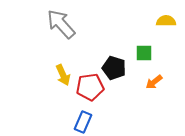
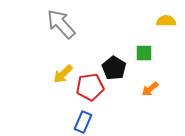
black pentagon: rotated 15 degrees clockwise
yellow arrow: moved 1 px up; rotated 70 degrees clockwise
orange arrow: moved 4 px left, 7 px down
